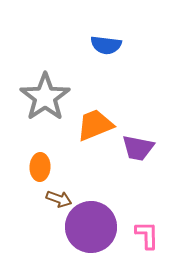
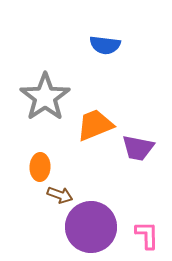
blue semicircle: moved 1 px left
brown arrow: moved 1 px right, 4 px up
